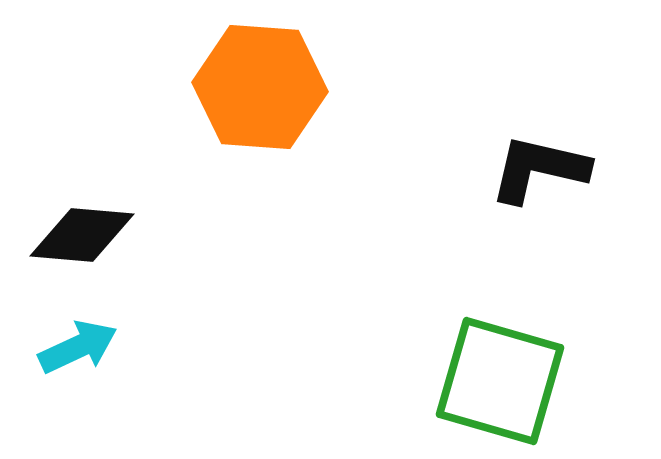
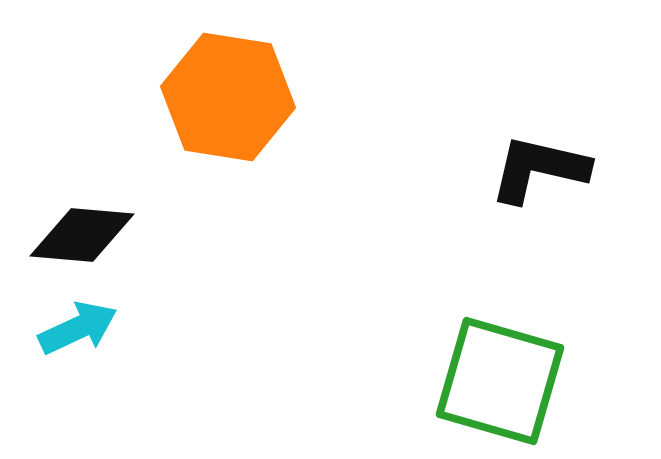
orange hexagon: moved 32 px left, 10 px down; rotated 5 degrees clockwise
cyan arrow: moved 19 px up
